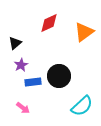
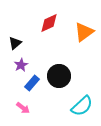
blue rectangle: moved 1 px left, 1 px down; rotated 42 degrees counterclockwise
